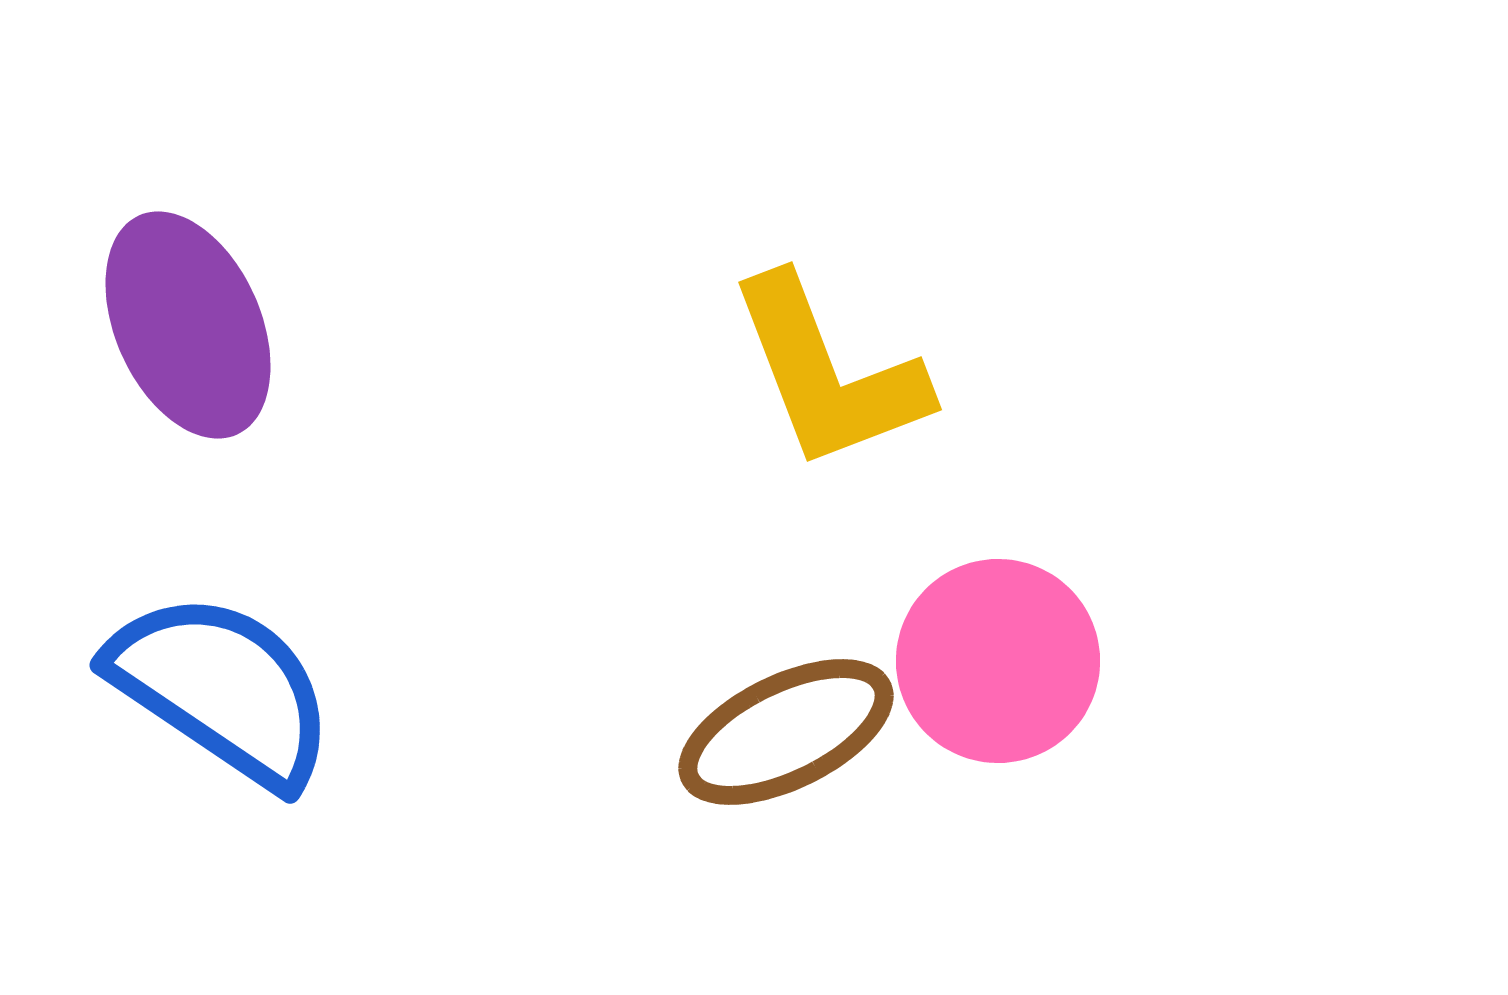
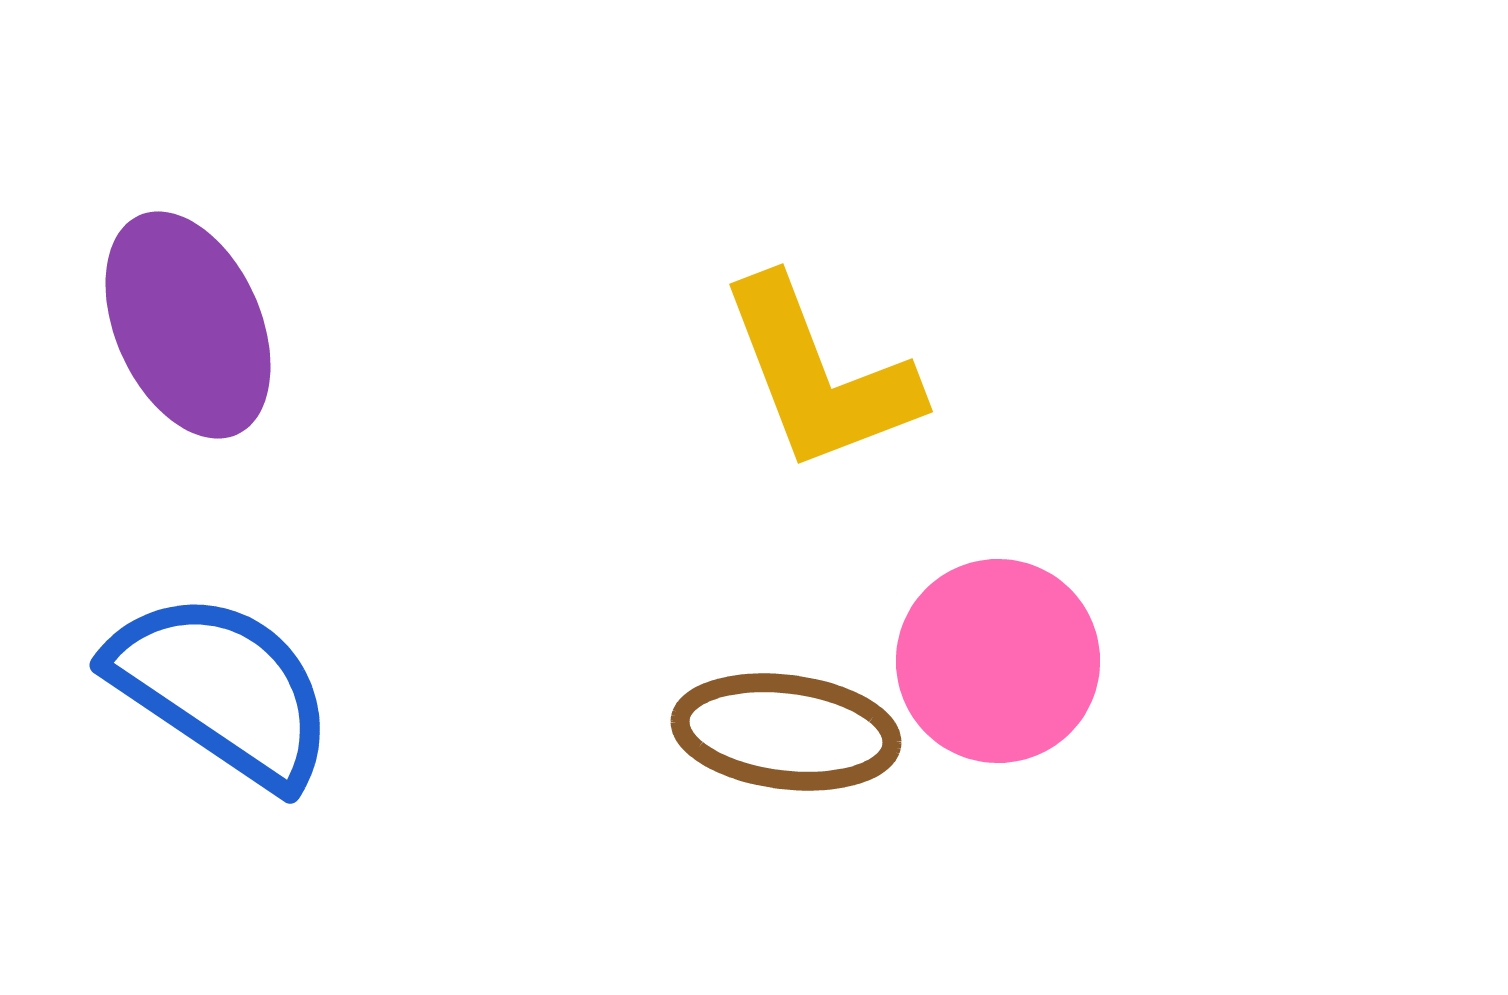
yellow L-shape: moved 9 px left, 2 px down
brown ellipse: rotated 33 degrees clockwise
